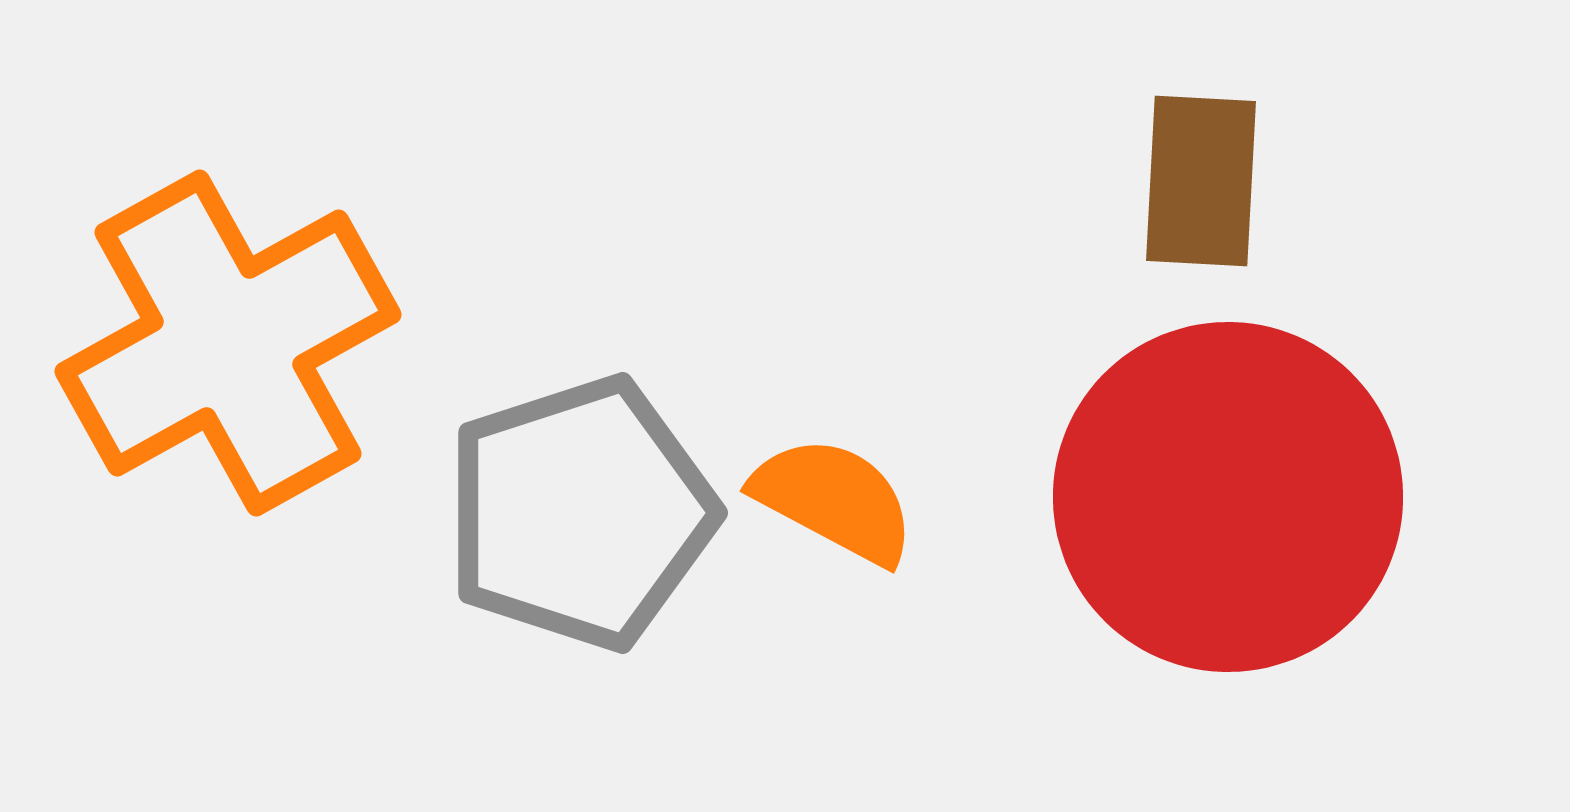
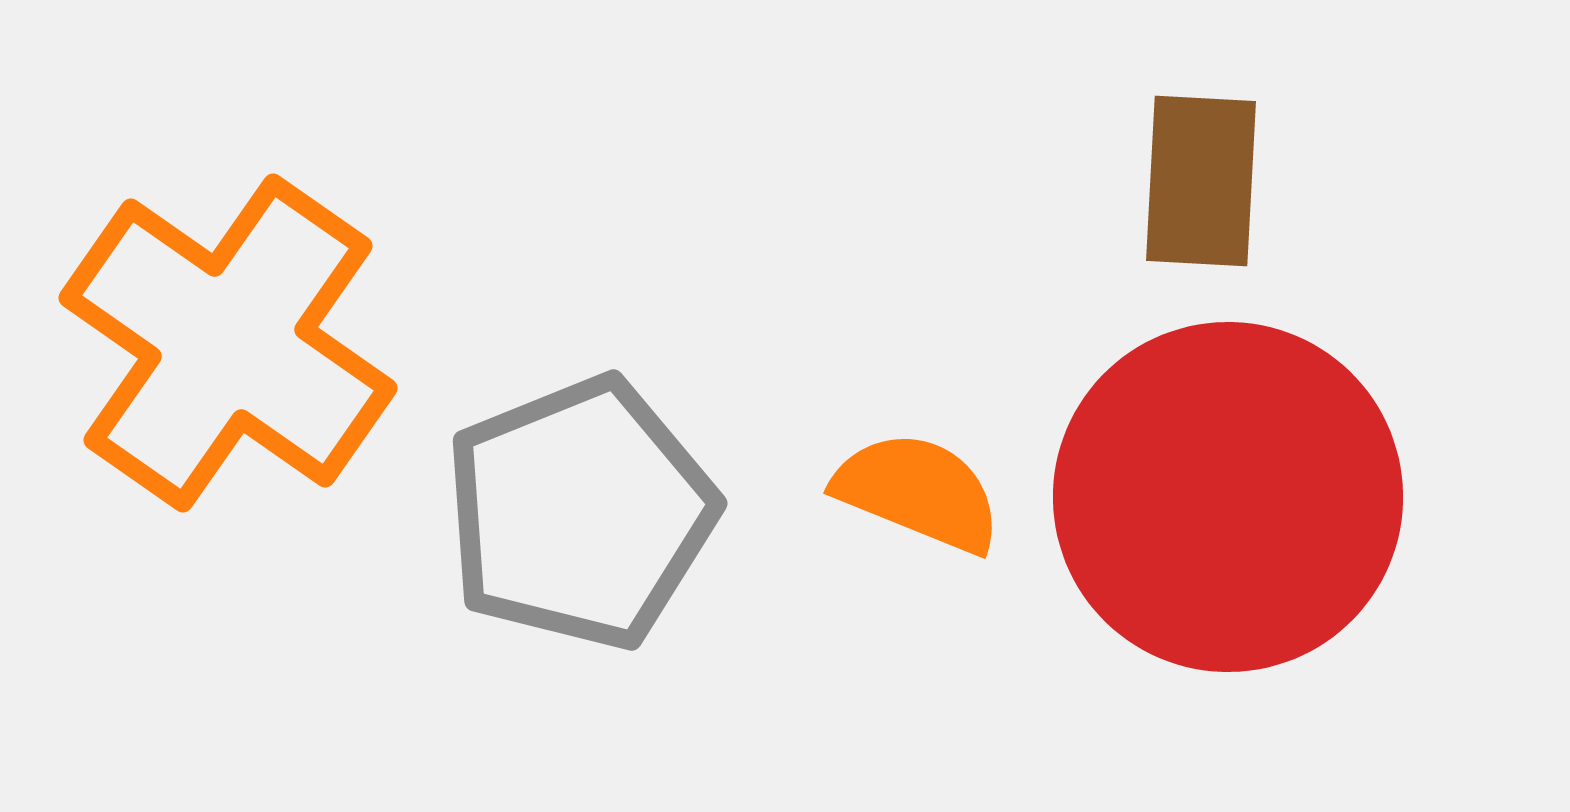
orange cross: rotated 26 degrees counterclockwise
orange semicircle: moved 84 px right, 8 px up; rotated 6 degrees counterclockwise
gray pentagon: rotated 4 degrees counterclockwise
